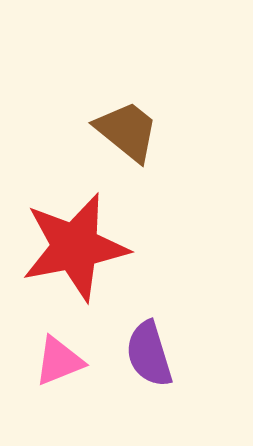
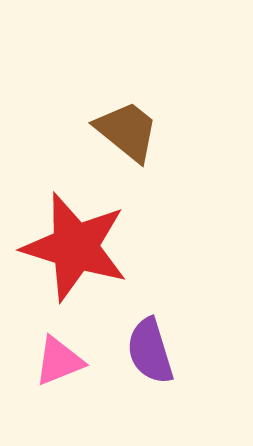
red star: rotated 28 degrees clockwise
purple semicircle: moved 1 px right, 3 px up
